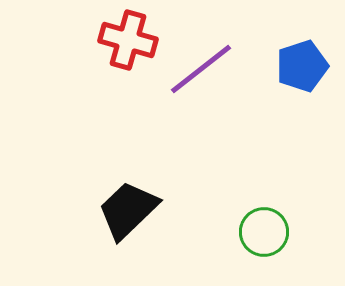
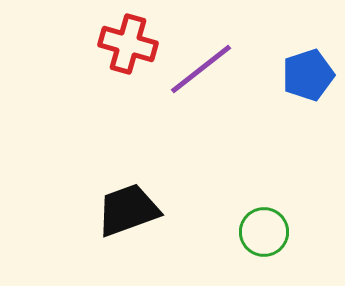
red cross: moved 4 px down
blue pentagon: moved 6 px right, 9 px down
black trapezoid: rotated 24 degrees clockwise
